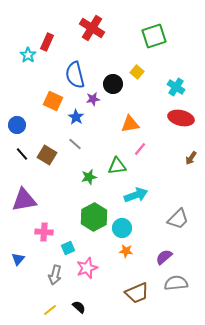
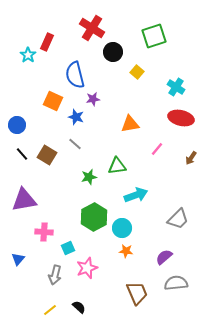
black circle: moved 32 px up
blue star: rotated 14 degrees counterclockwise
pink line: moved 17 px right
brown trapezoid: rotated 90 degrees counterclockwise
